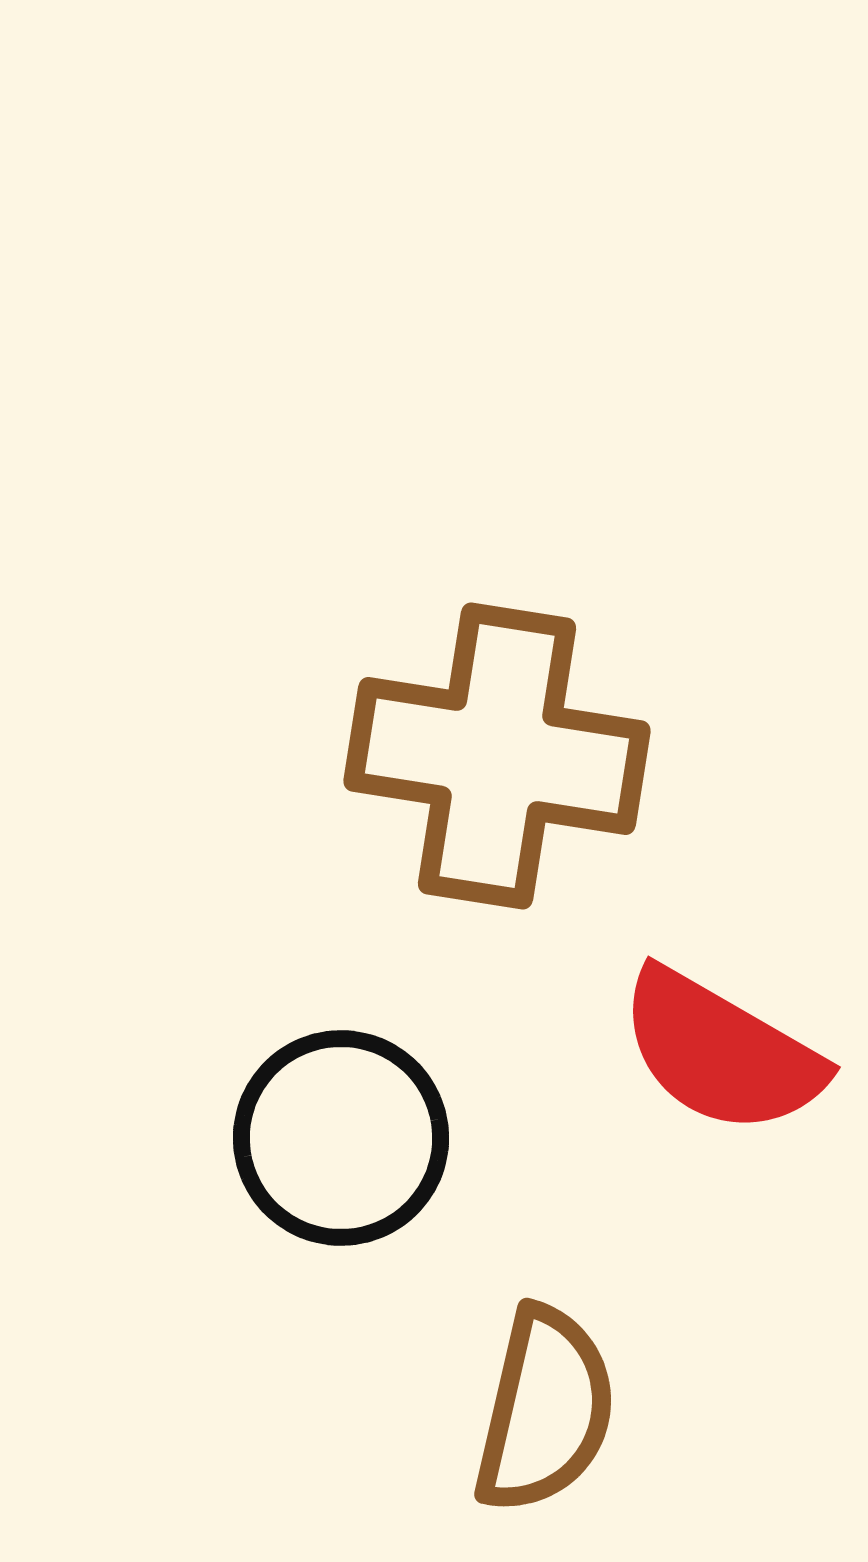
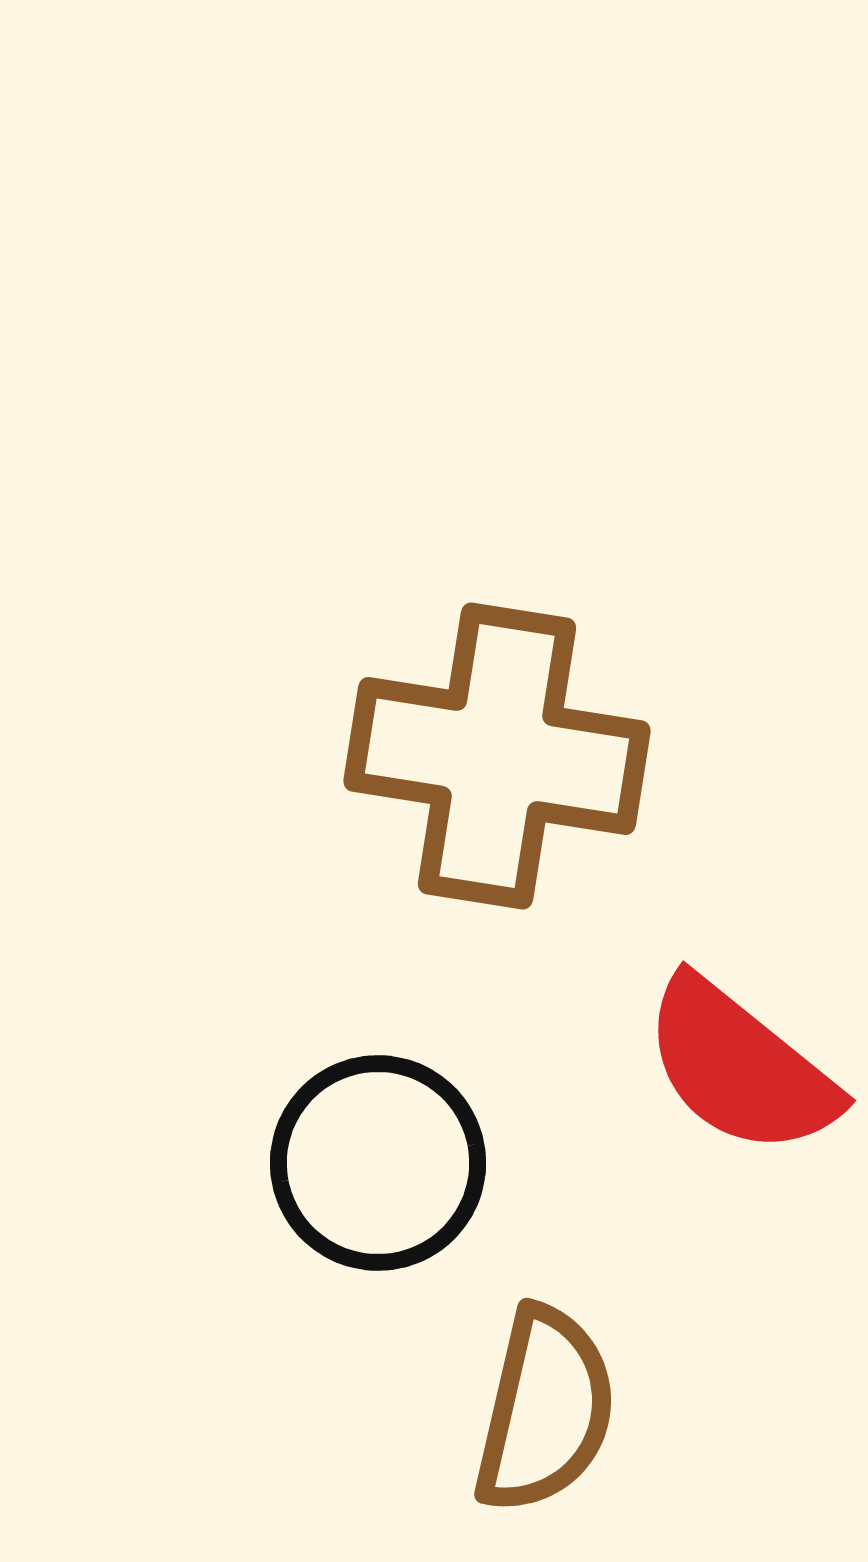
red semicircle: moved 19 px right, 15 px down; rotated 9 degrees clockwise
black circle: moved 37 px right, 25 px down
